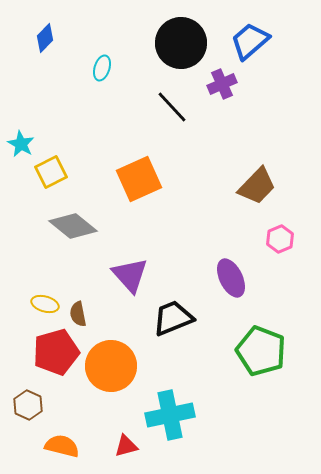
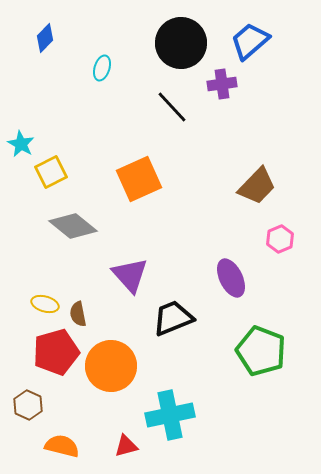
purple cross: rotated 16 degrees clockwise
